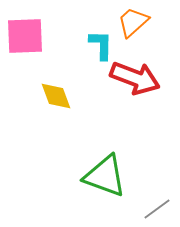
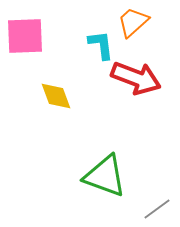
cyan L-shape: rotated 8 degrees counterclockwise
red arrow: moved 1 px right
